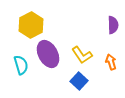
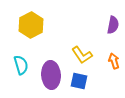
purple semicircle: rotated 12 degrees clockwise
purple ellipse: moved 3 px right, 21 px down; rotated 24 degrees clockwise
orange arrow: moved 3 px right, 1 px up
blue square: rotated 30 degrees counterclockwise
